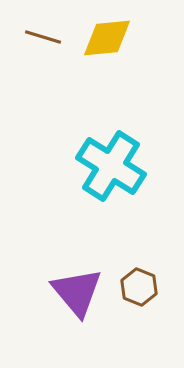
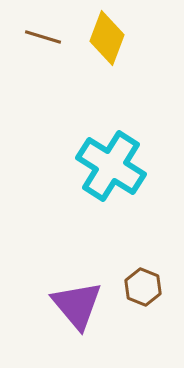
yellow diamond: rotated 64 degrees counterclockwise
brown hexagon: moved 4 px right
purple triangle: moved 13 px down
